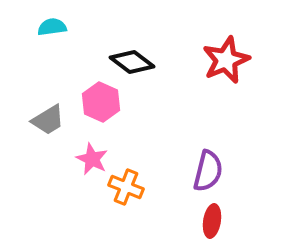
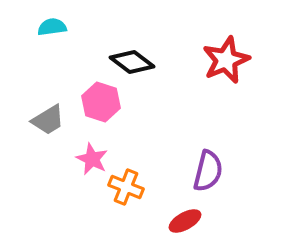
pink hexagon: rotated 6 degrees counterclockwise
red ellipse: moved 27 px left; rotated 52 degrees clockwise
